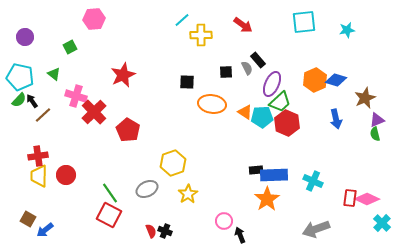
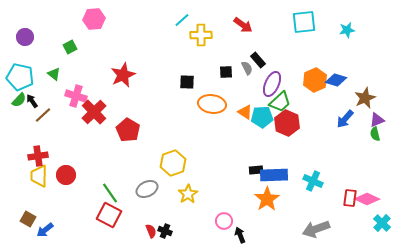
blue arrow at (336, 119): moved 9 px right; rotated 54 degrees clockwise
